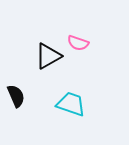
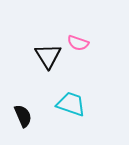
black triangle: rotated 32 degrees counterclockwise
black semicircle: moved 7 px right, 20 px down
